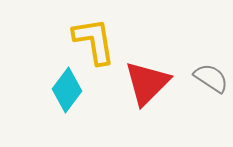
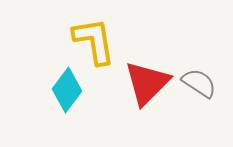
gray semicircle: moved 12 px left, 5 px down
